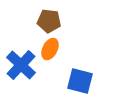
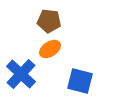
orange ellipse: rotated 30 degrees clockwise
blue cross: moved 9 px down
